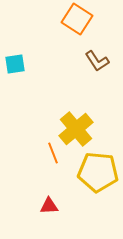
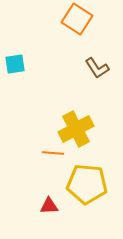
brown L-shape: moved 7 px down
yellow cross: rotated 12 degrees clockwise
orange line: rotated 65 degrees counterclockwise
yellow pentagon: moved 11 px left, 12 px down
